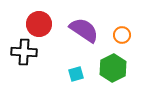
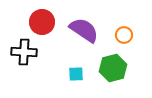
red circle: moved 3 px right, 2 px up
orange circle: moved 2 px right
green hexagon: rotated 12 degrees clockwise
cyan square: rotated 14 degrees clockwise
